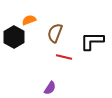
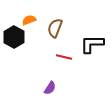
brown semicircle: moved 5 px up
black L-shape: moved 3 px down
